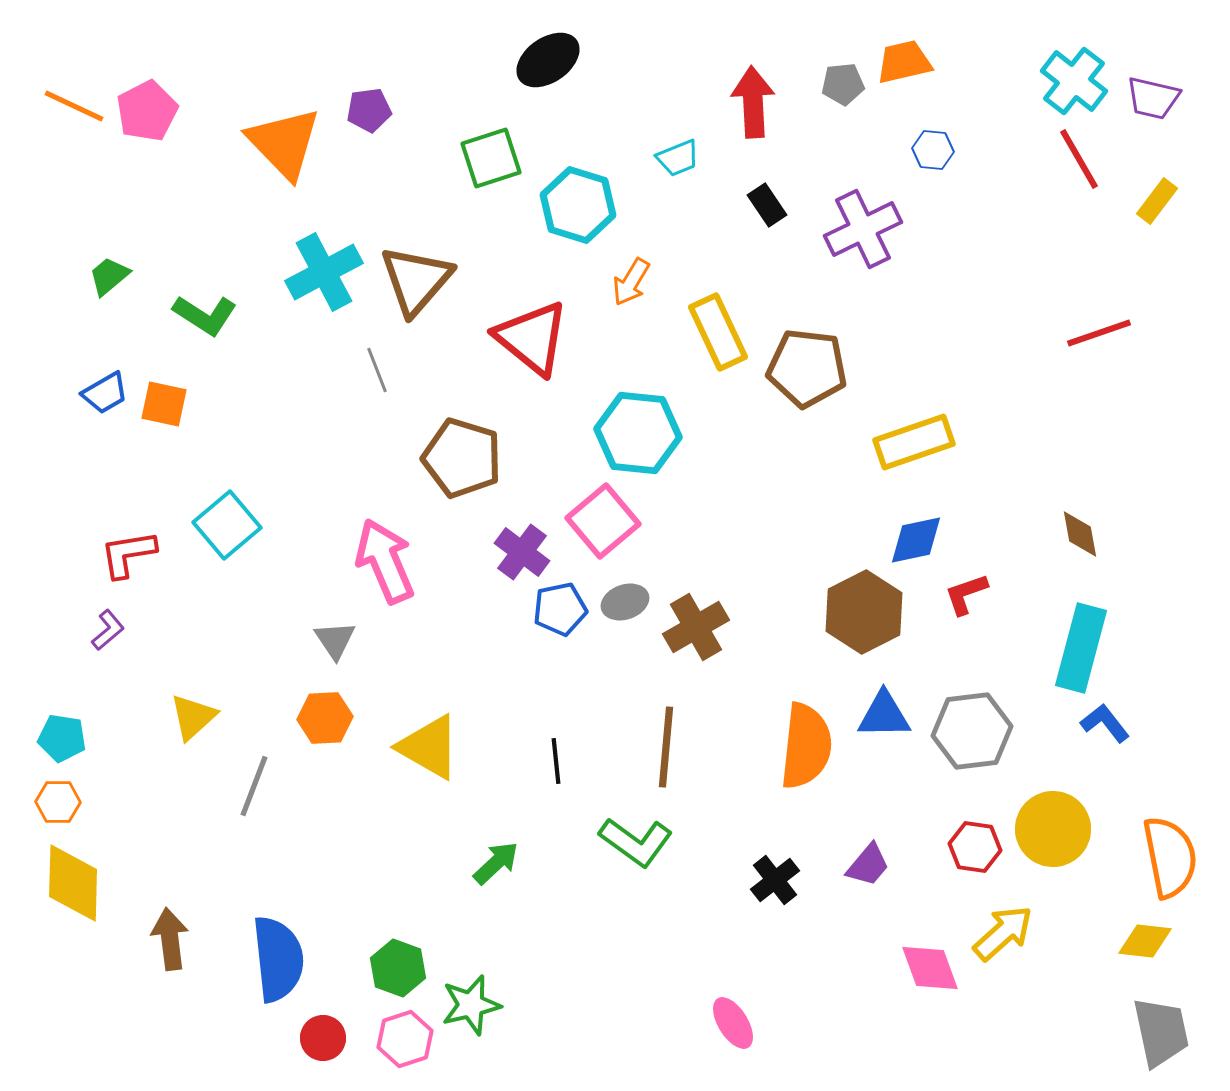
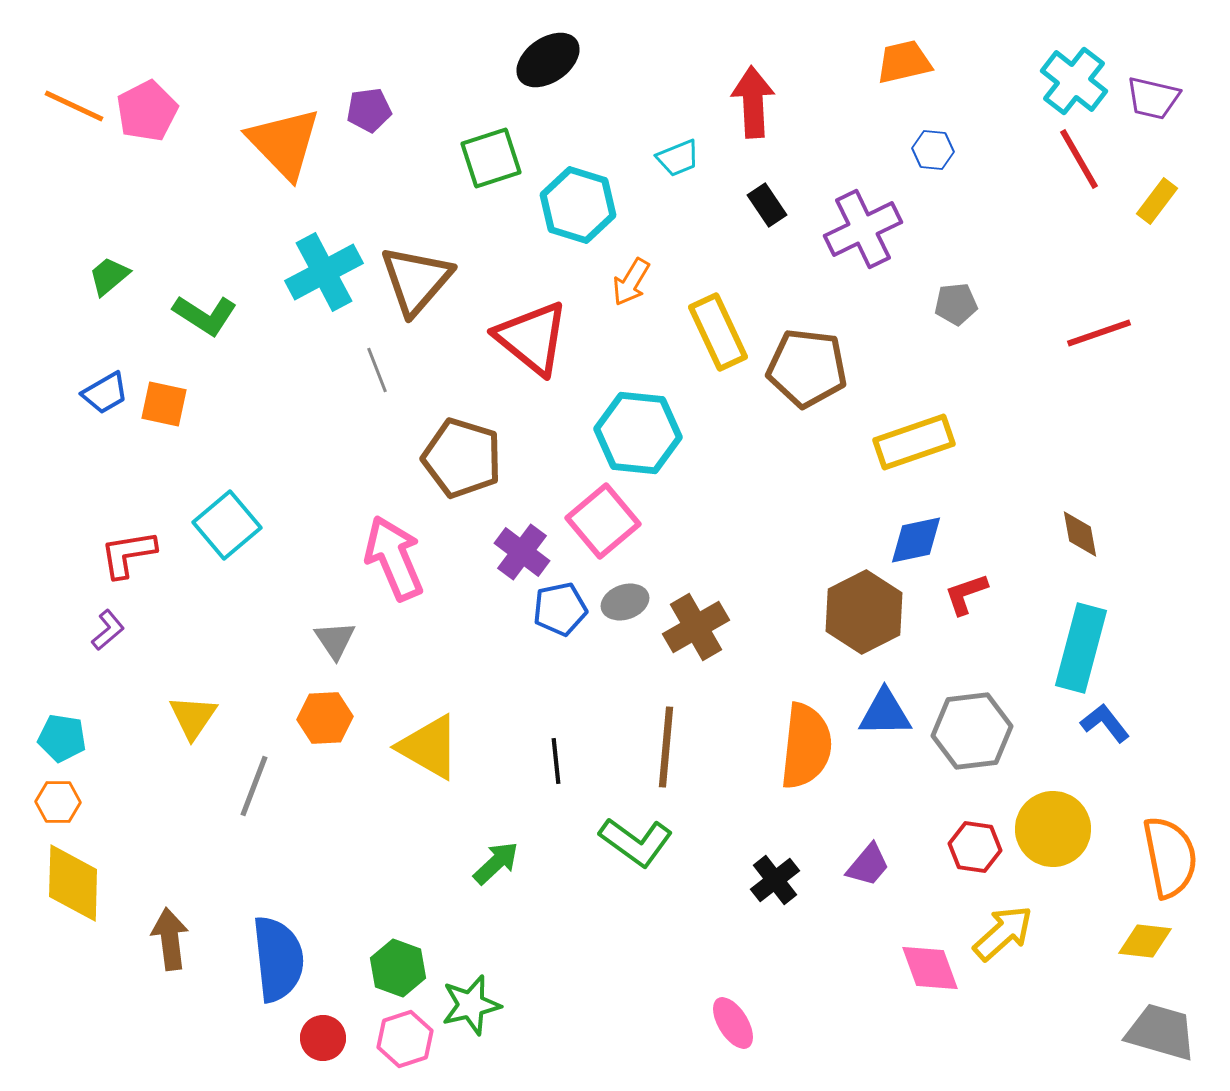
gray pentagon at (843, 84): moved 113 px right, 220 px down
pink arrow at (385, 561): moved 9 px right, 3 px up
blue triangle at (884, 715): moved 1 px right, 2 px up
yellow triangle at (193, 717): rotated 14 degrees counterclockwise
gray trapezoid at (1161, 1032): rotated 62 degrees counterclockwise
